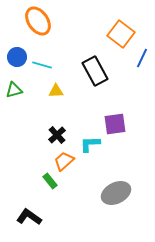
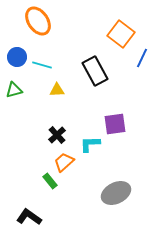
yellow triangle: moved 1 px right, 1 px up
orange trapezoid: moved 1 px down
